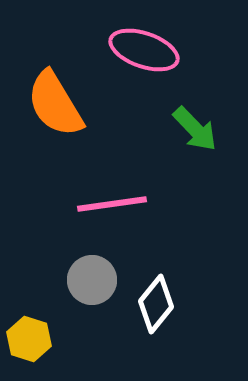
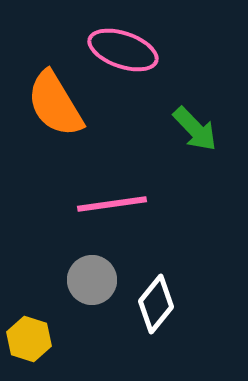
pink ellipse: moved 21 px left
